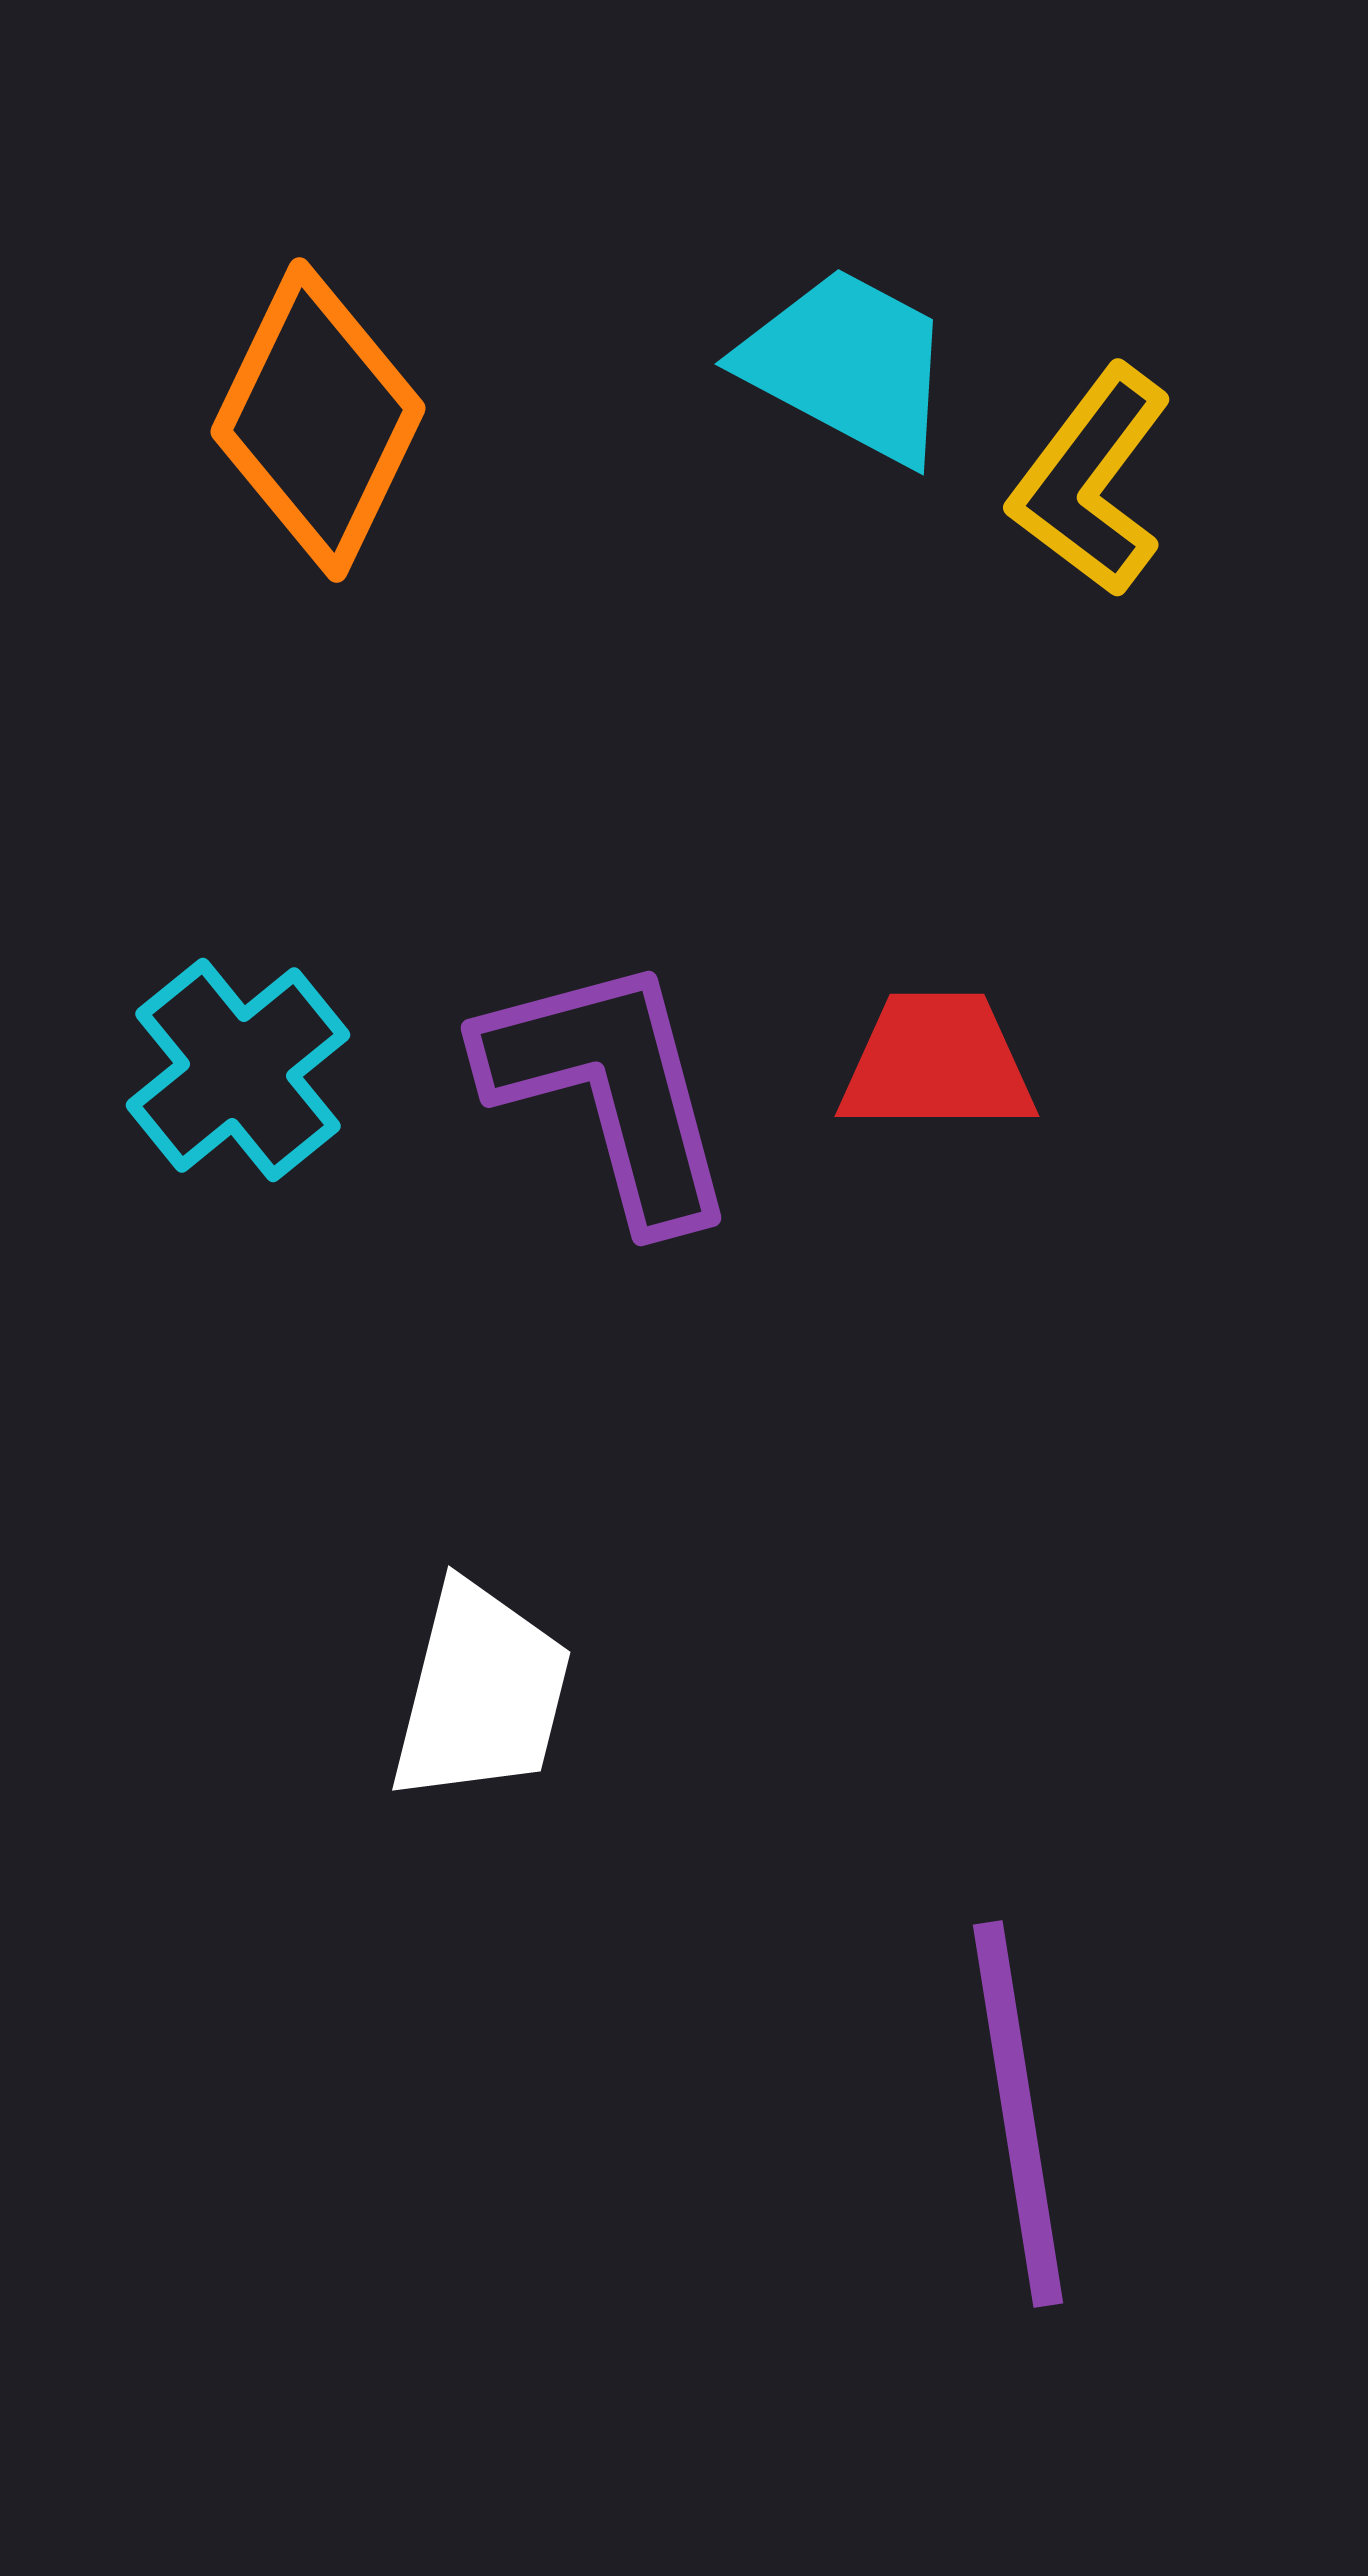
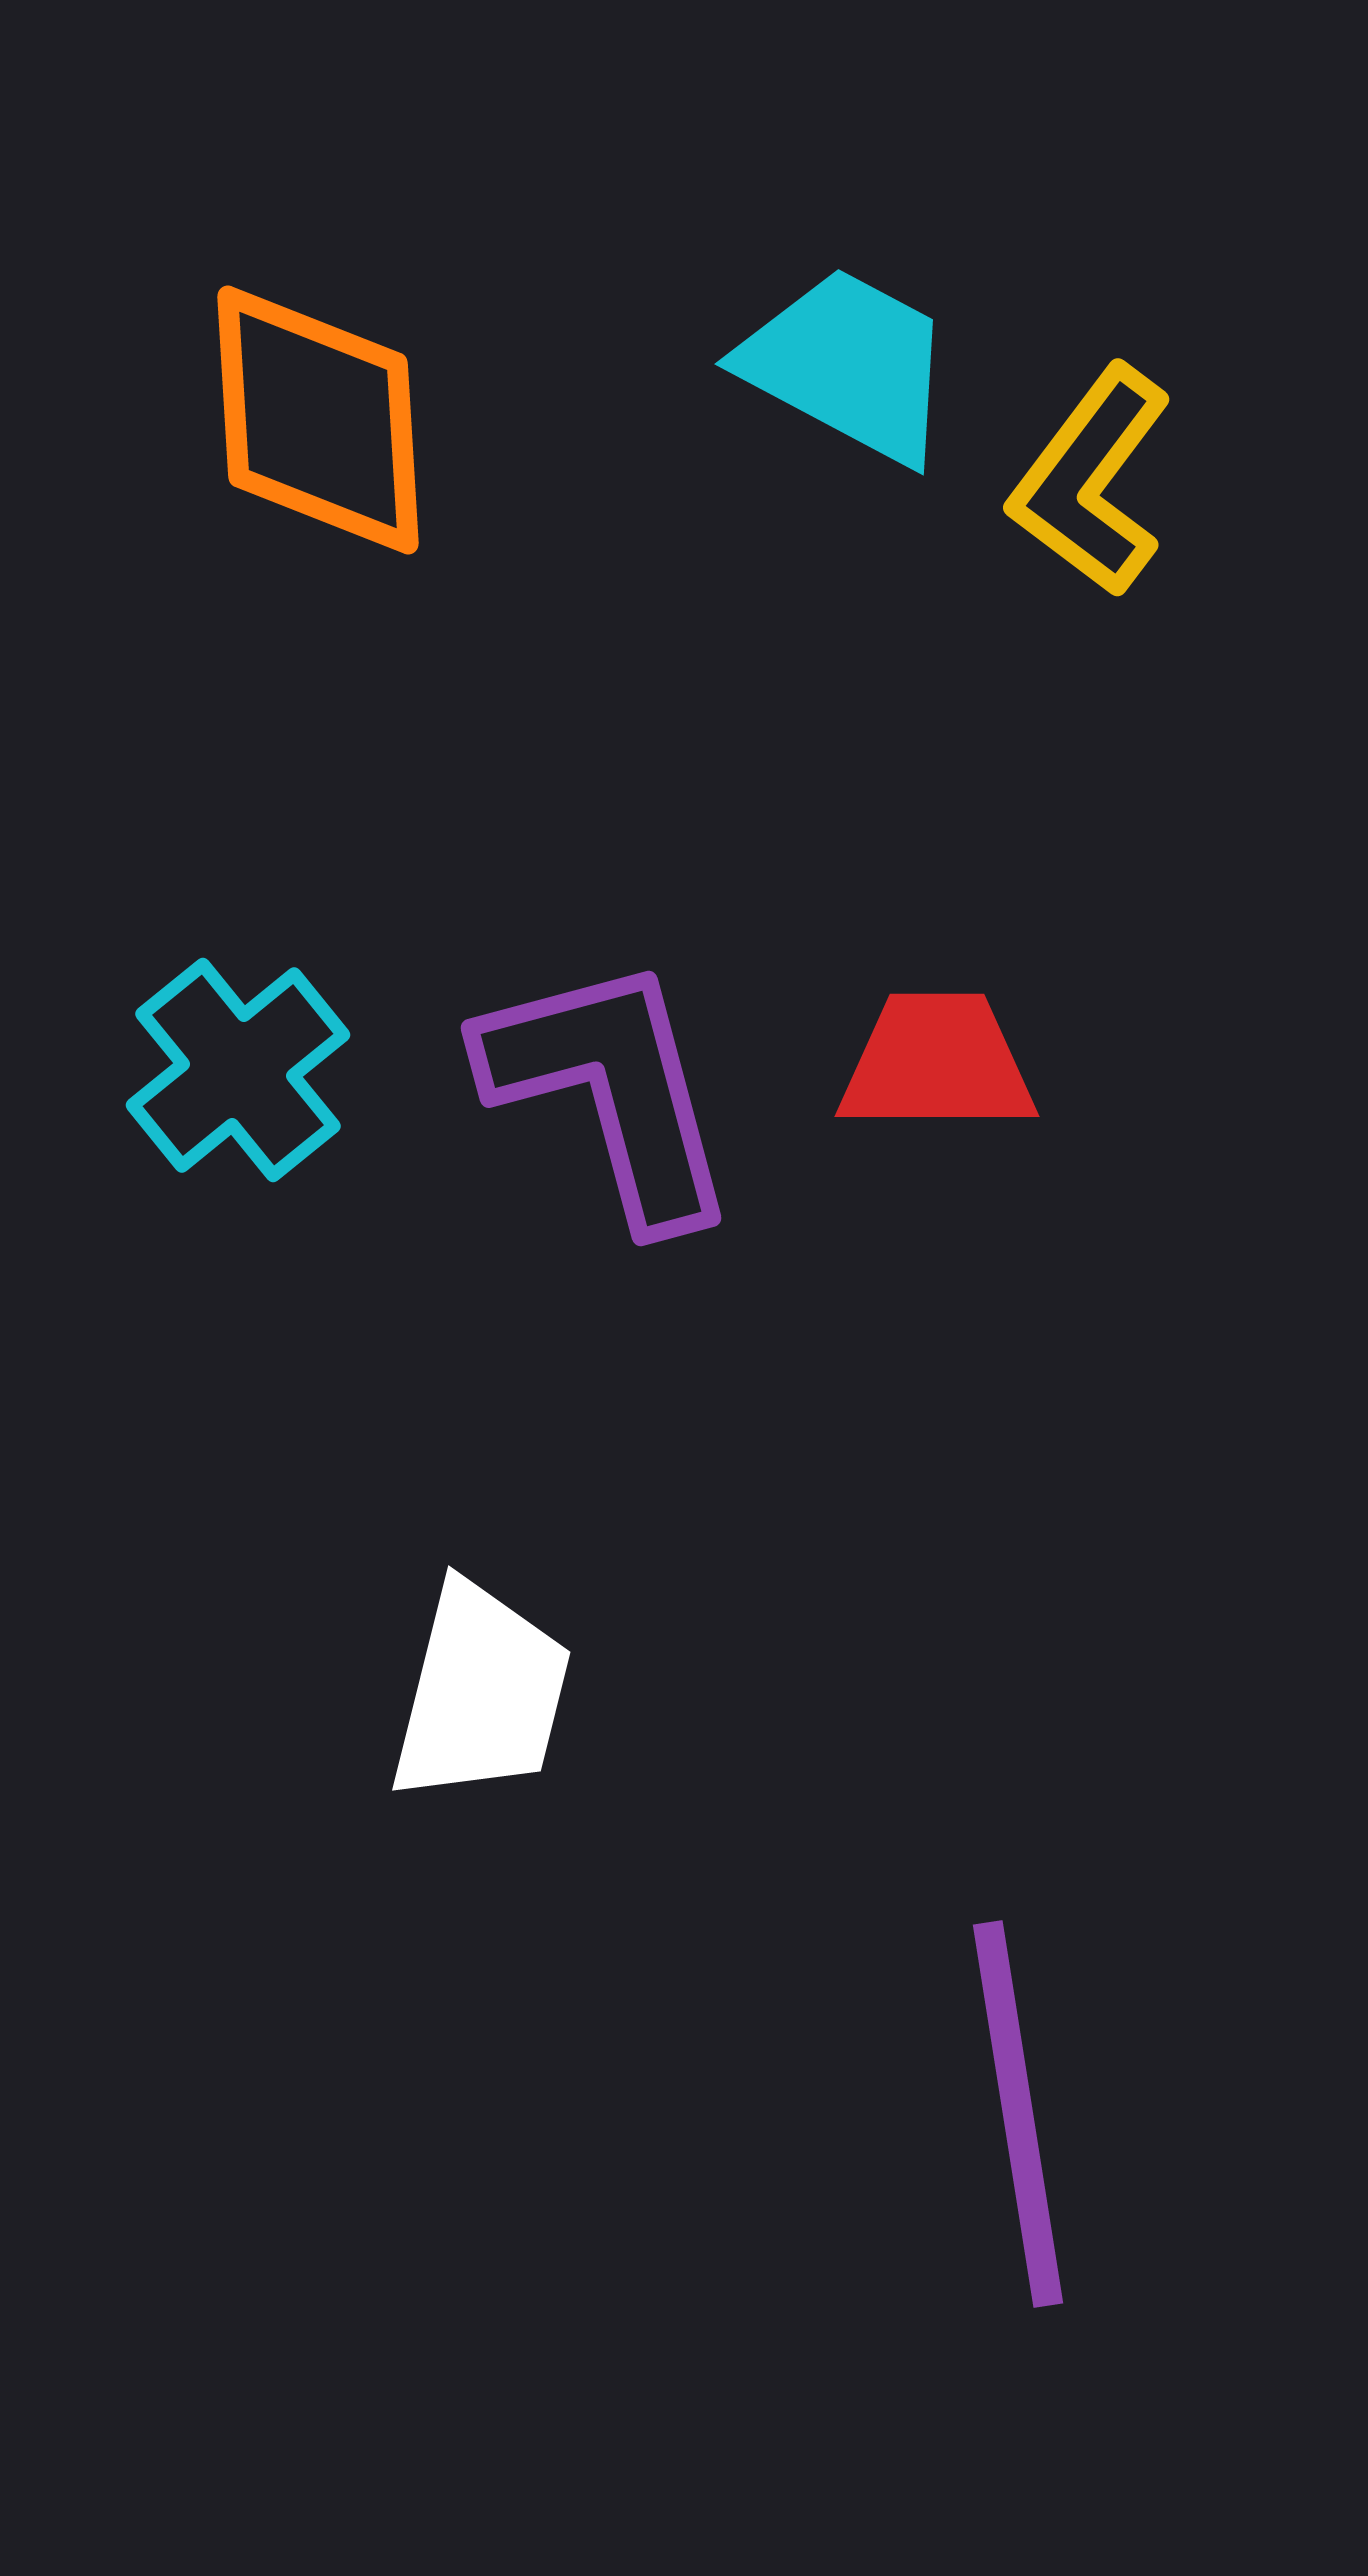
orange diamond: rotated 29 degrees counterclockwise
